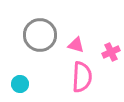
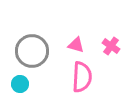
gray circle: moved 8 px left, 16 px down
pink cross: moved 6 px up; rotated 30 degrees counterclockwise
